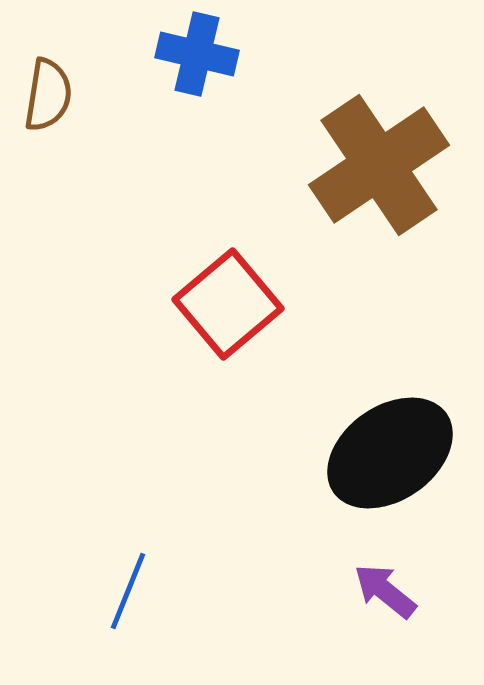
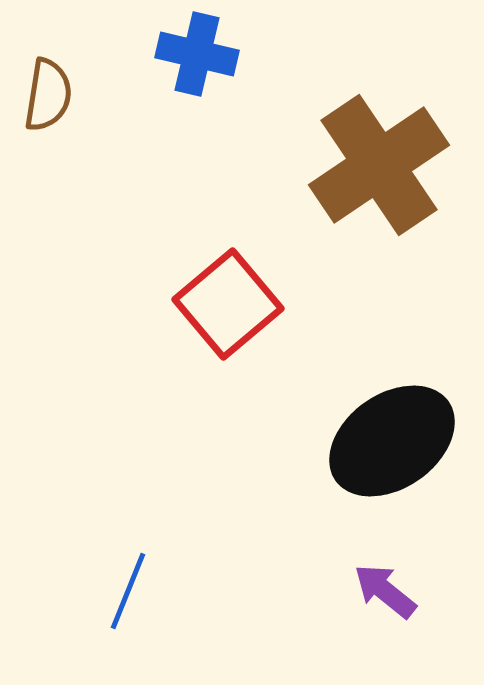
black ellipse: moved 2 px right, 12 px up
